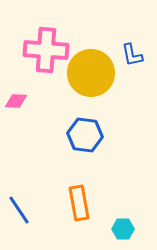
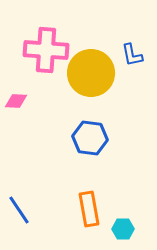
blue hexagon: moved 5 px right, 3 px down
orange rectangle: moved 10 px right, 6 px down
